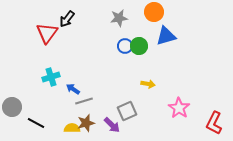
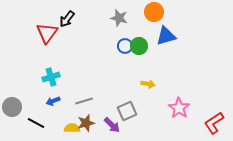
gray star: rotated 24 degrees clockwise
blue arrow: moved 20 px left, 12 px down; rotated 56 degrees counterclockwise
red L-shape: rotated 30 degrees clockwise
